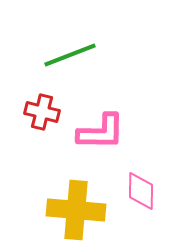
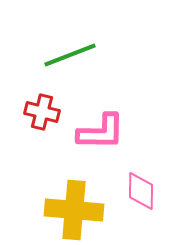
yellow cross: moved 2 px left
